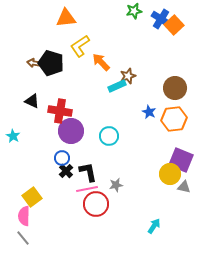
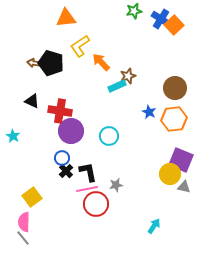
pink semicircle: moved 6 px down
